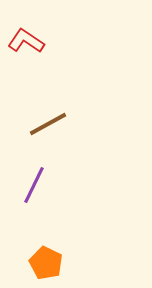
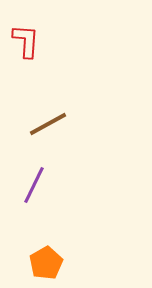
red L-shape: rotated 60 degrees clockwise
orange pentagon: rotated 16 degrees clockwise
